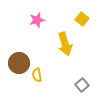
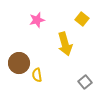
gray square: moved 3 px right, 3 px up
